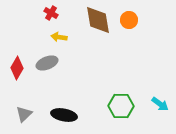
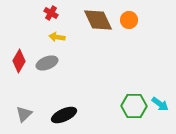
brown diamond: rotated 16 degrees counterclockwise
yellow arrow: moved 2 px left
red diamond: moved 2 px right, 7 px up
green hexagon: moved 13 px right
black ellipse: rotated 35 degrees counterclockwise
